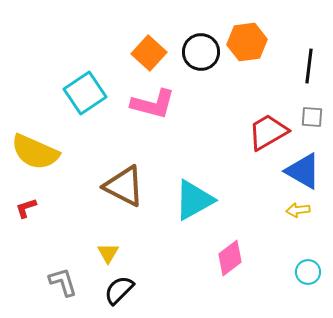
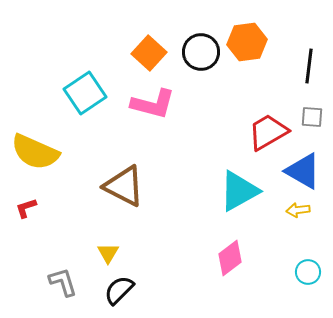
cyan triangle: moved 45 px right, 9 px up
